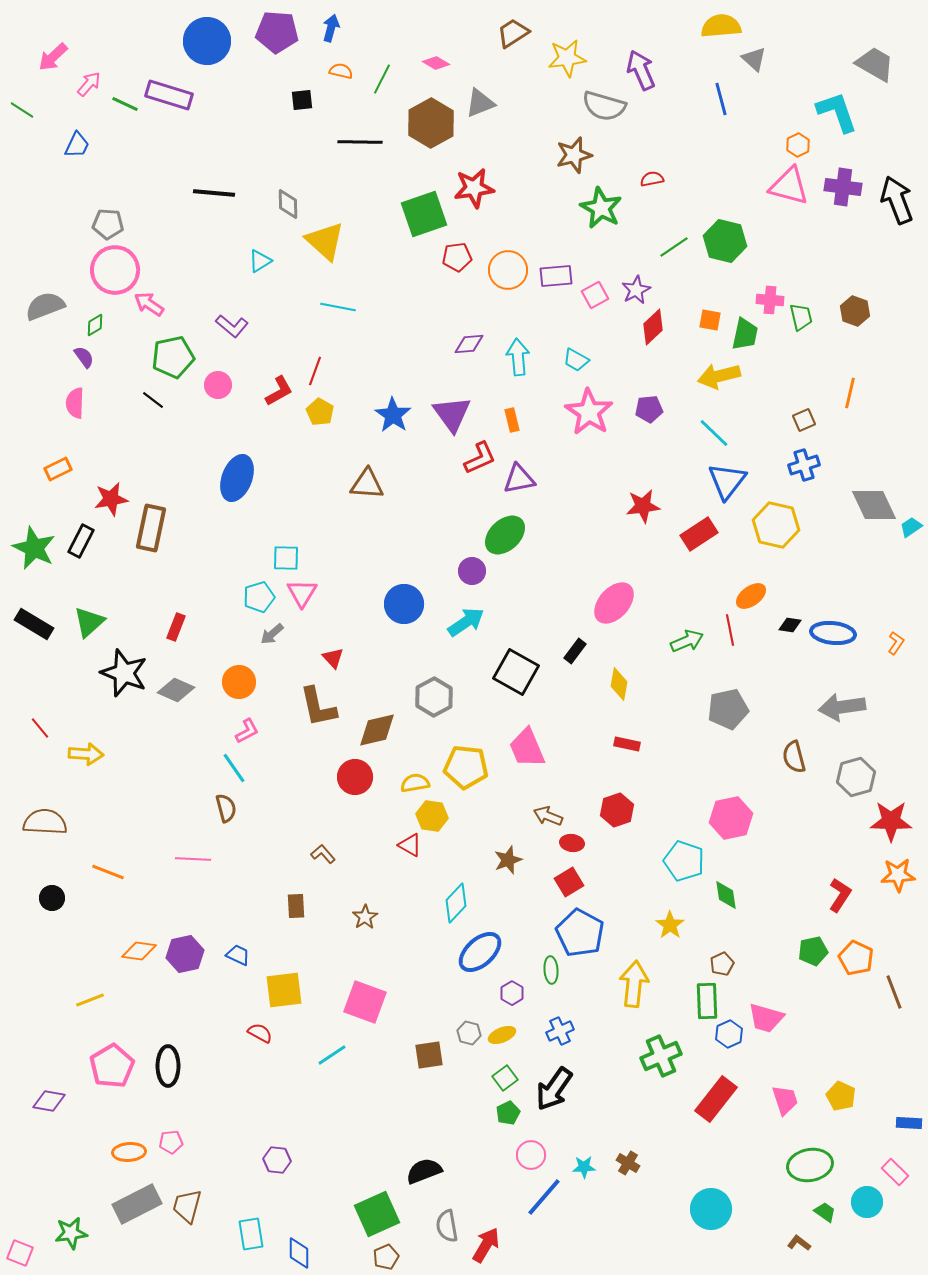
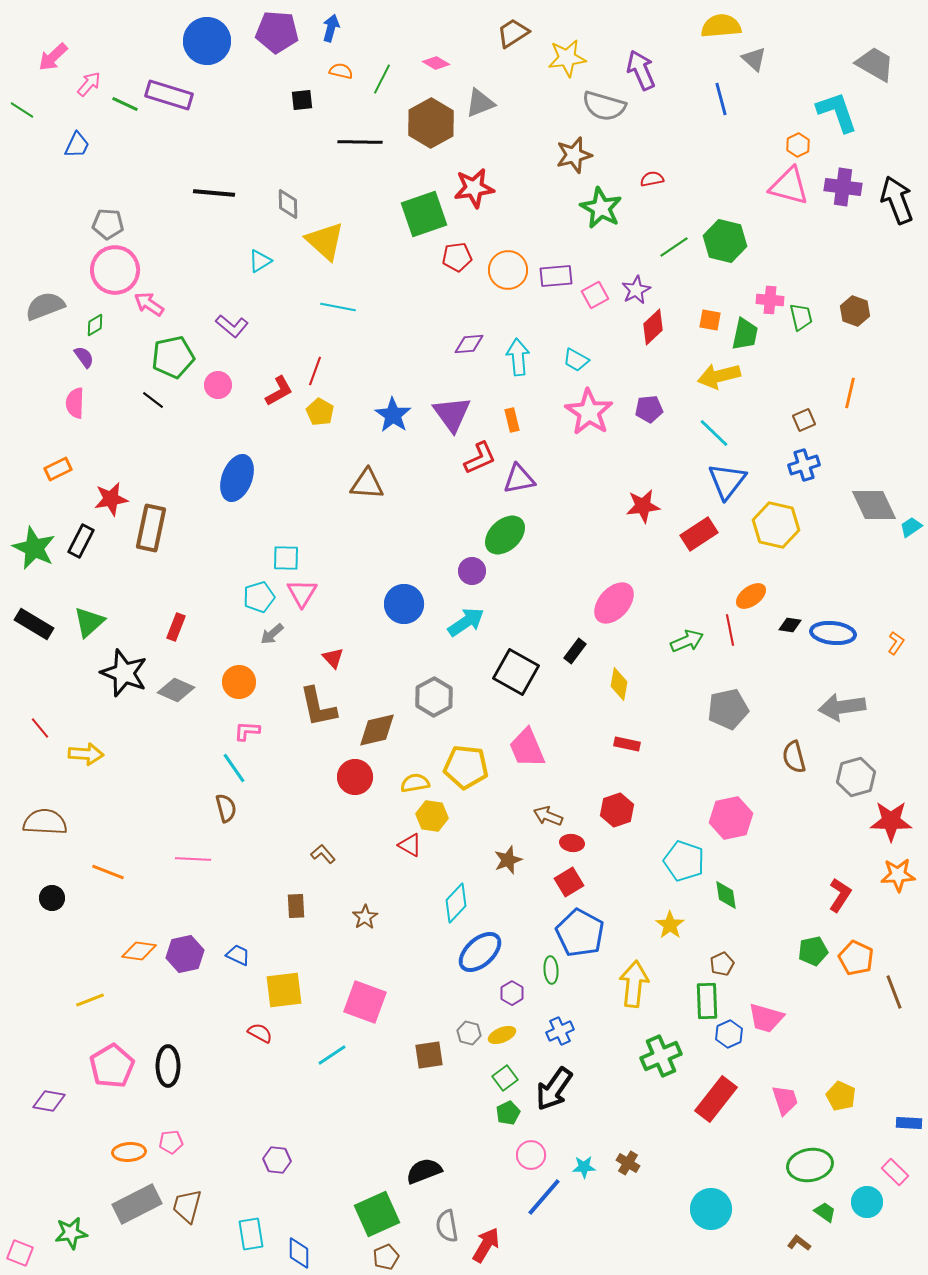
pink L-shape at (247, 731): rotated 148 degrees counterclockwise
